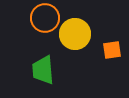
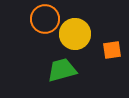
orange circle: moved 1 px down
green trapezoid: moved 19 px right; rotated 80 degrees clockwise
